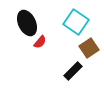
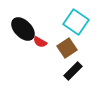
black ellipse: moved 4 px left, 6 px down; rotated 20 degrees counterclockwise
red semicircle: rotated 80 degrees clockwise
brown square: moved 22 px left
